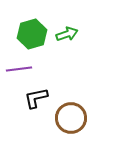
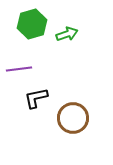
green hexagon: moved 10 px up
brown circle: moved 2 px right
